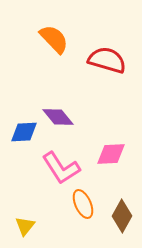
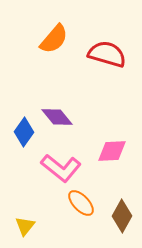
orange semicircle: rotated 84 degrees clockwise
red semicircle: moved 6 px up
purple diamond: moved 1 px left
blue diamond: rotated 52 degrees counterclockwise
pink diamond: moved 1 px right, 3 px up
pink L-shape: rotated 18 degrees counterclockwise
orange ellipse: moved 2 px left, 1 px up; rotated 20 degrees counterclockwise
